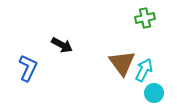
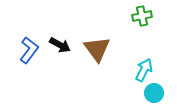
green cross: moved 3 px left, 2 px up
black arrow: moved 2 px left
brown triangle: moved 25 px left, 14 px up
blue L-shape: moved 1 px right, 18 px up; rotated 12 degrees clockwise
